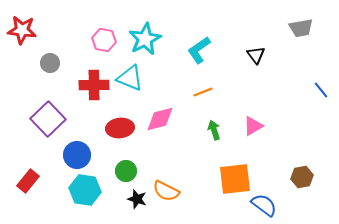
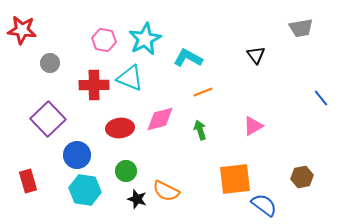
cyan L-shape: moved 11 px left, 8 px down; rotated 64 degrees clockwise
blue line: moved 8 px down
green arrow: moved 14 px left
red rectangle: rotated 55 degrees counterclockwise
